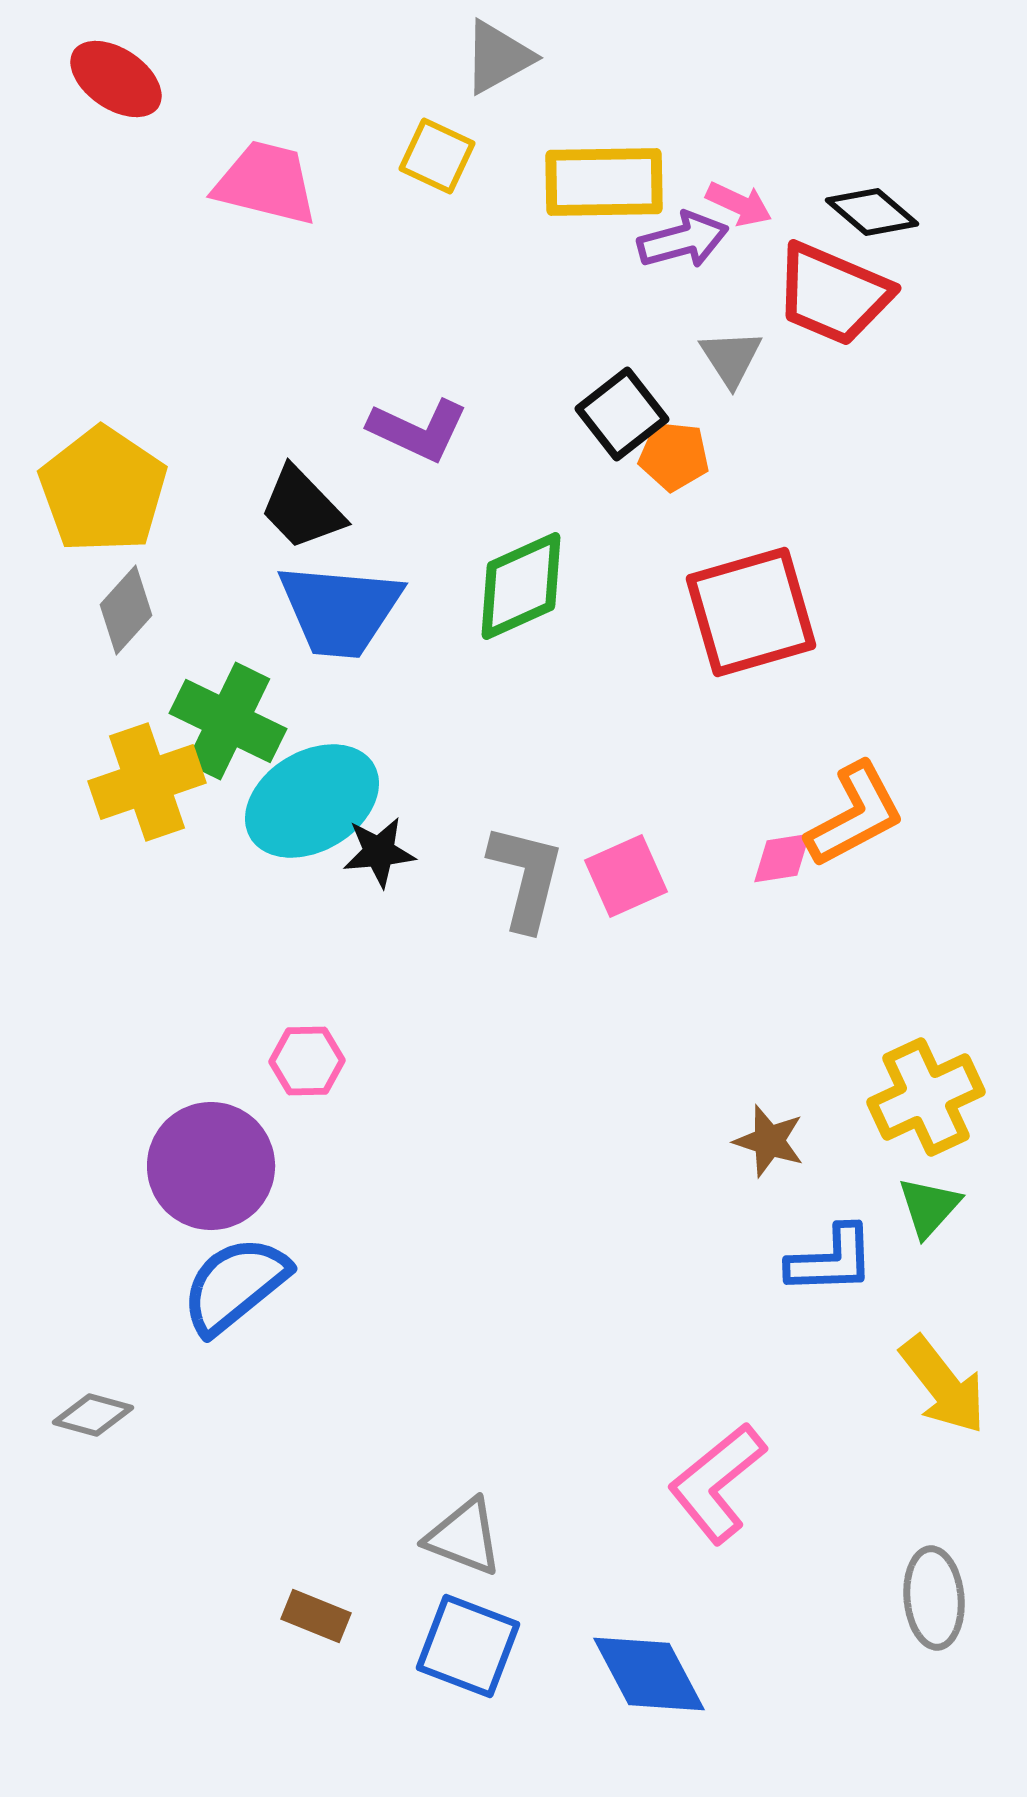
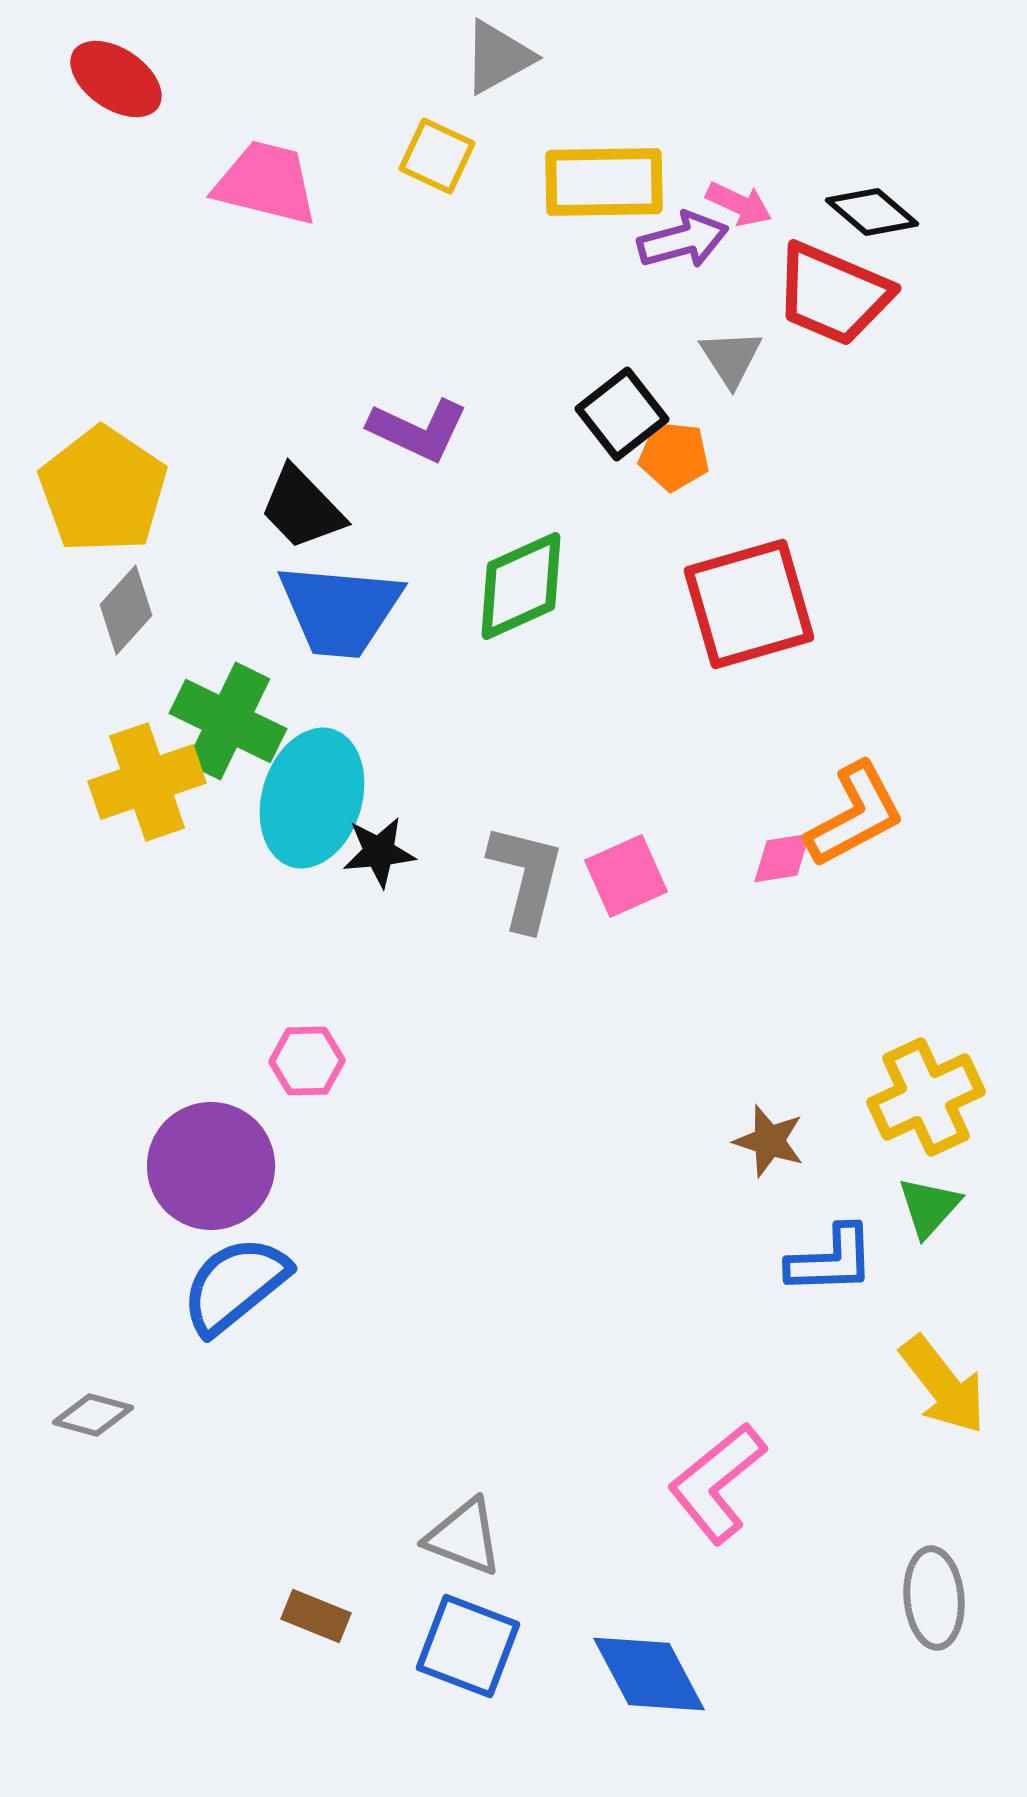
red square at (751, 612): moved 2 px left, 8 px up
cyan ellipse at (312, 801): moved 3 px up; rotated 42 degrees counterclockwise
